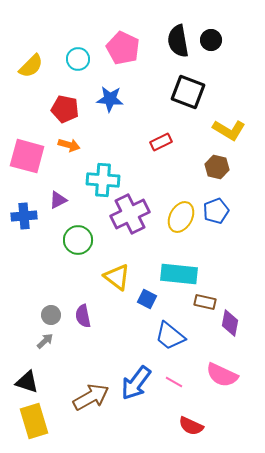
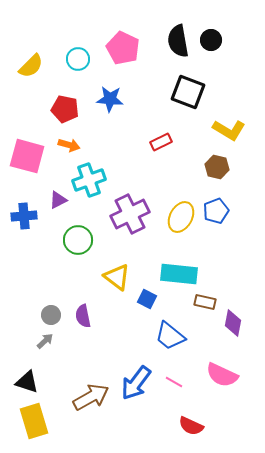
cyan cross: moved 14 px left; rotated 24 degrees counterclockwise
purple diamond: moved 3 px right
